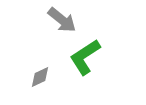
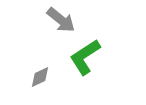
gray arrow: moved 1 px left
